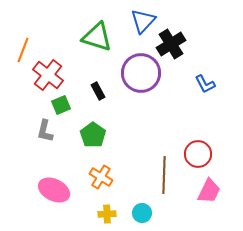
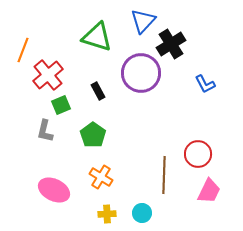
red cross: rotated 12 degrees clockwise
